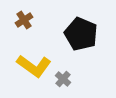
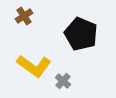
brown cross: moved 4 px up
gray cross: moved 2 px down
